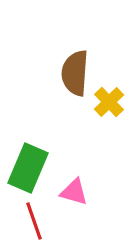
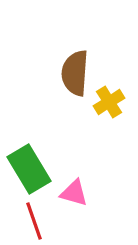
yellow cross: rotated 12 degrees clockwise
green rectangle: moved 1 px right, 1 px down; rotated 54 degrees counterclockwise
pink triangle: moved 1 px down
